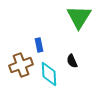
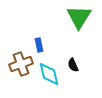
black semicircle: moved 1 px right, 4 px down
brown cross: moved 1 px up
cyan diamond: rotated 10 degrees counterclockwise
